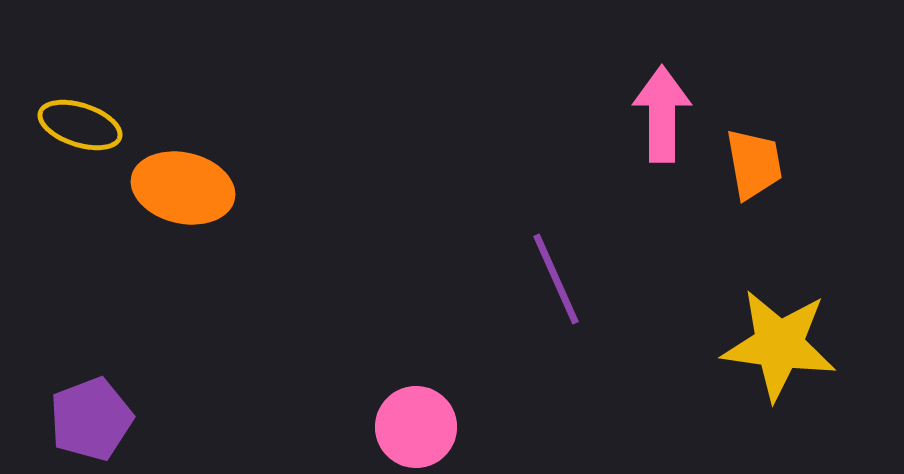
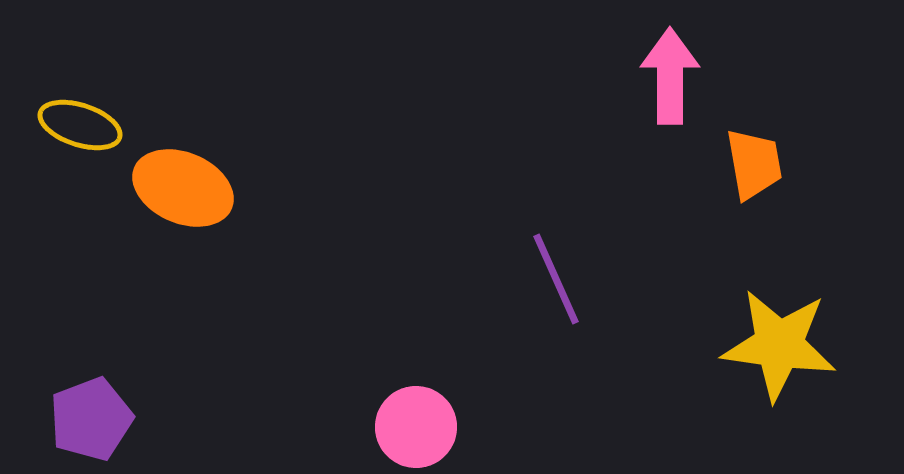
pink arrow: moved 8 px right, 38 px up
orange ellipse: rotated 10 degrees clockwise
